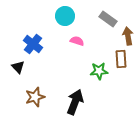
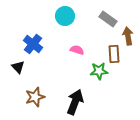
pink semicircle: moved 9 px down
brown rectangle: moved 7 px left, 5 px up
